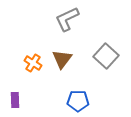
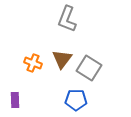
gray L-shape: rotated 44 degrees counterclockwise
gray square: moved 17 px left, 12 px down; rotated 10 degrees counterclockwise
orange cross: rotated 12 degrees counterclockwise
blue pentagon: moved 2 px left, 1 px up
